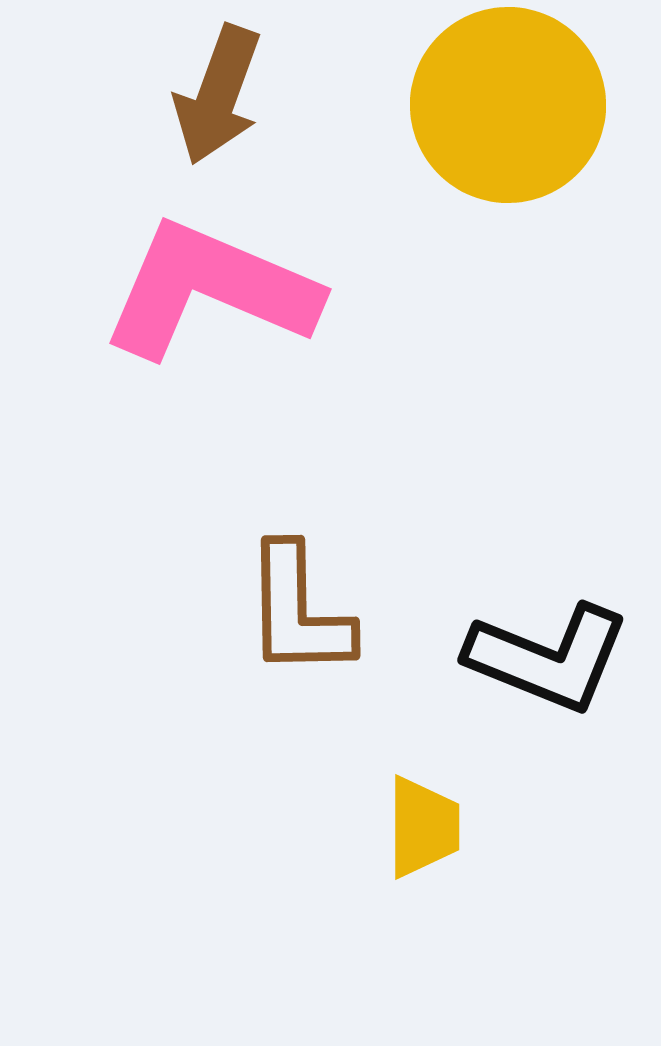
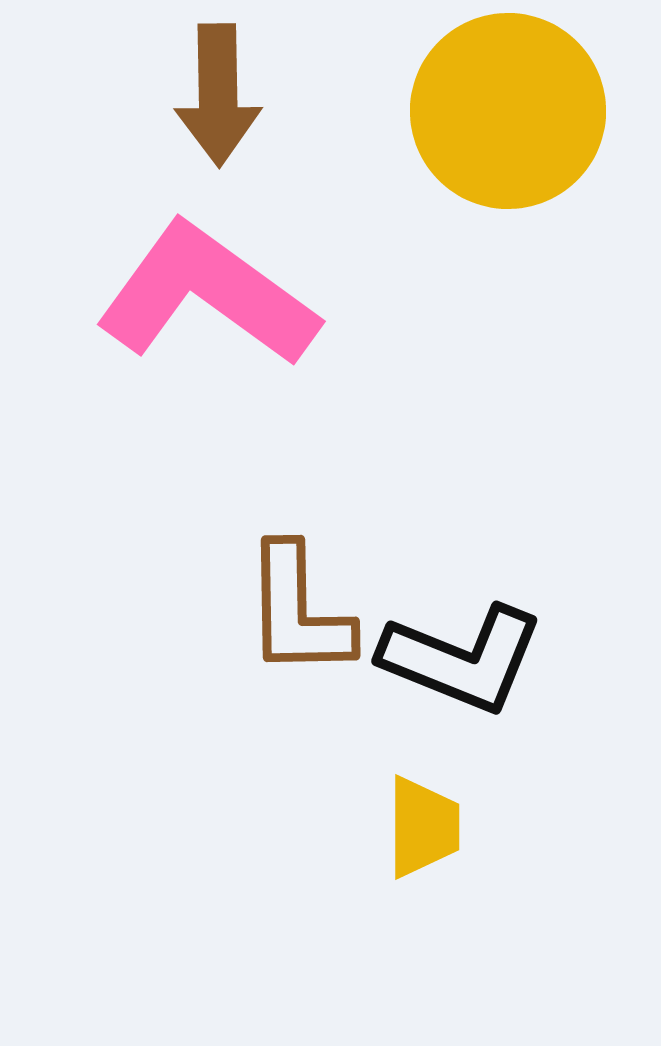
brown arrow: rotated 21 degrees counterclockwise
yellow circle: moved 6 px down
pink L-shape: moved 3 px left, 5 px down; rotated 13 degrees clockwise
black L-shape: moved 86 px left, 1 px down
